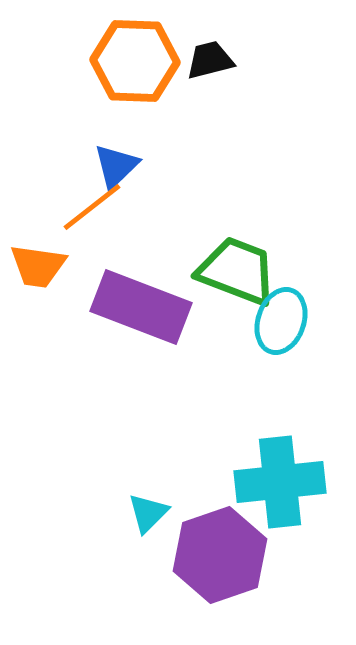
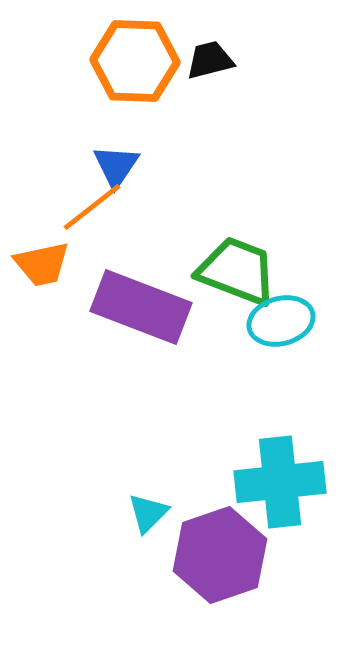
blue triangle: rotated 12 degrees counterclockwise
orange trapezoid: moved 4 px right, 2 px up; rotated 20 degrees counterclockwise
cyan ellipse: rotated 56 degrees clockwise
